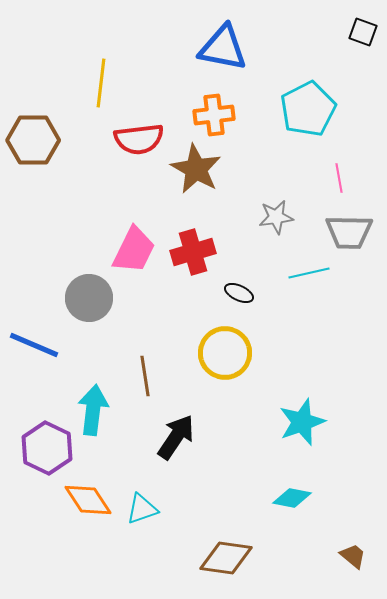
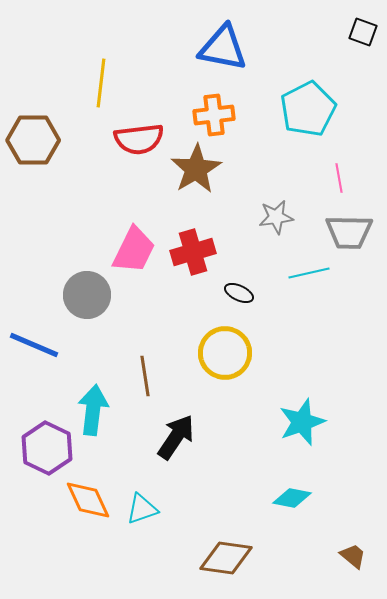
brown star: rotated 12 degrees clockwise
gray circle: moved 2 px left, 3 px up
orange diamond: rotated 9 degrees clockwise
